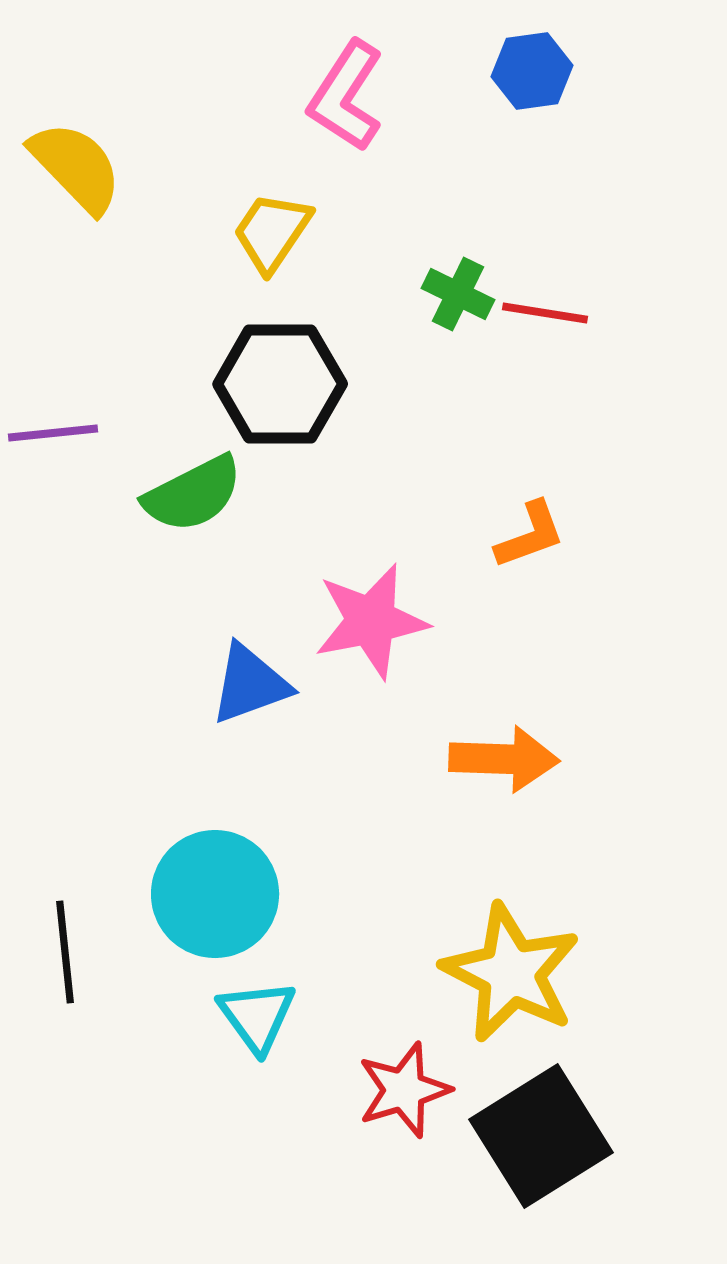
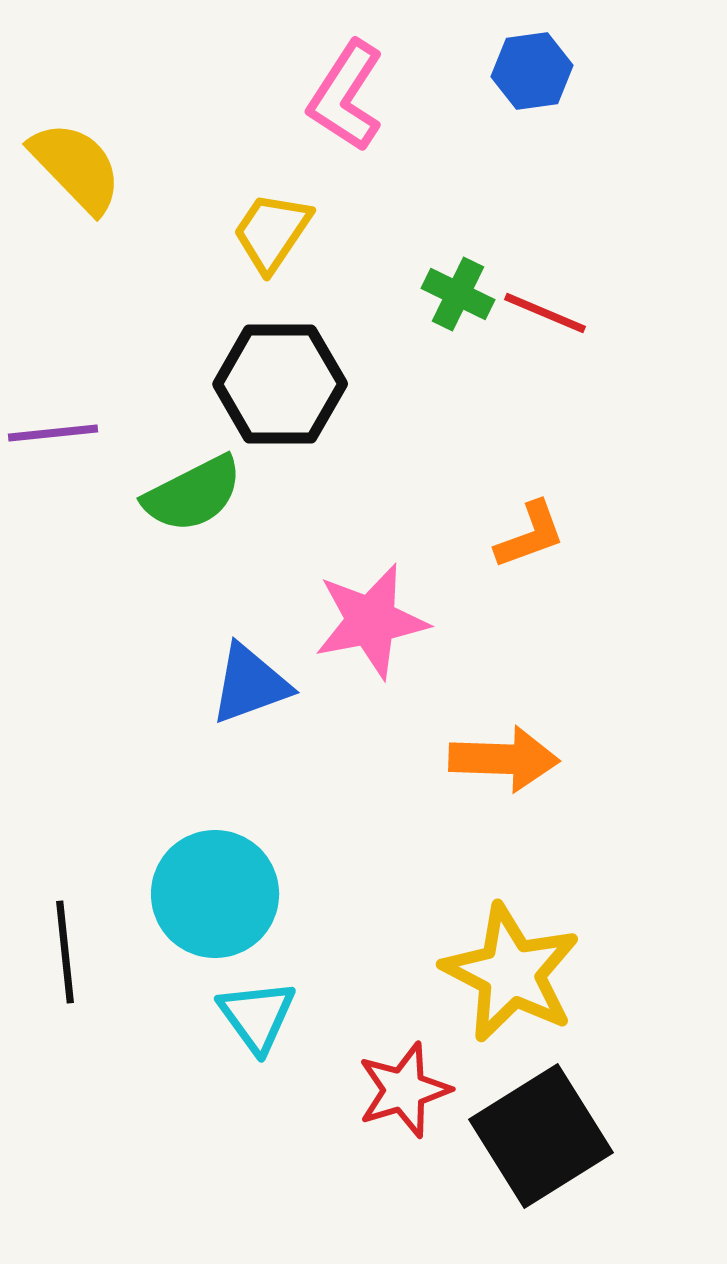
red line: rotated 14 degrees clockwise
